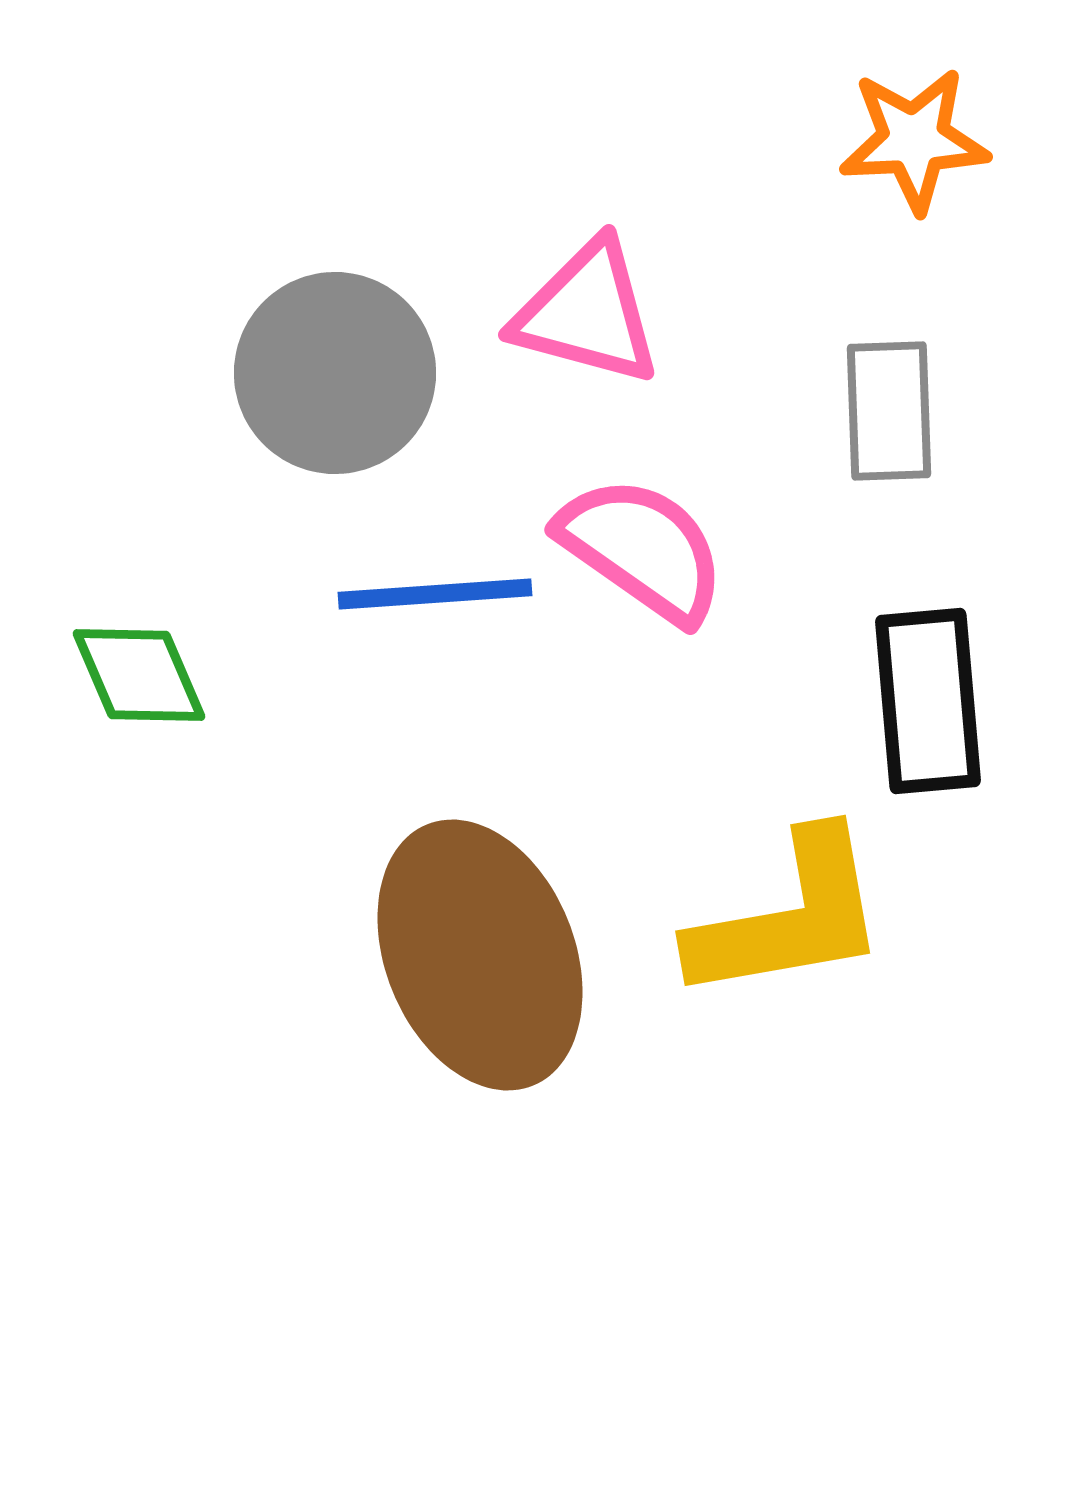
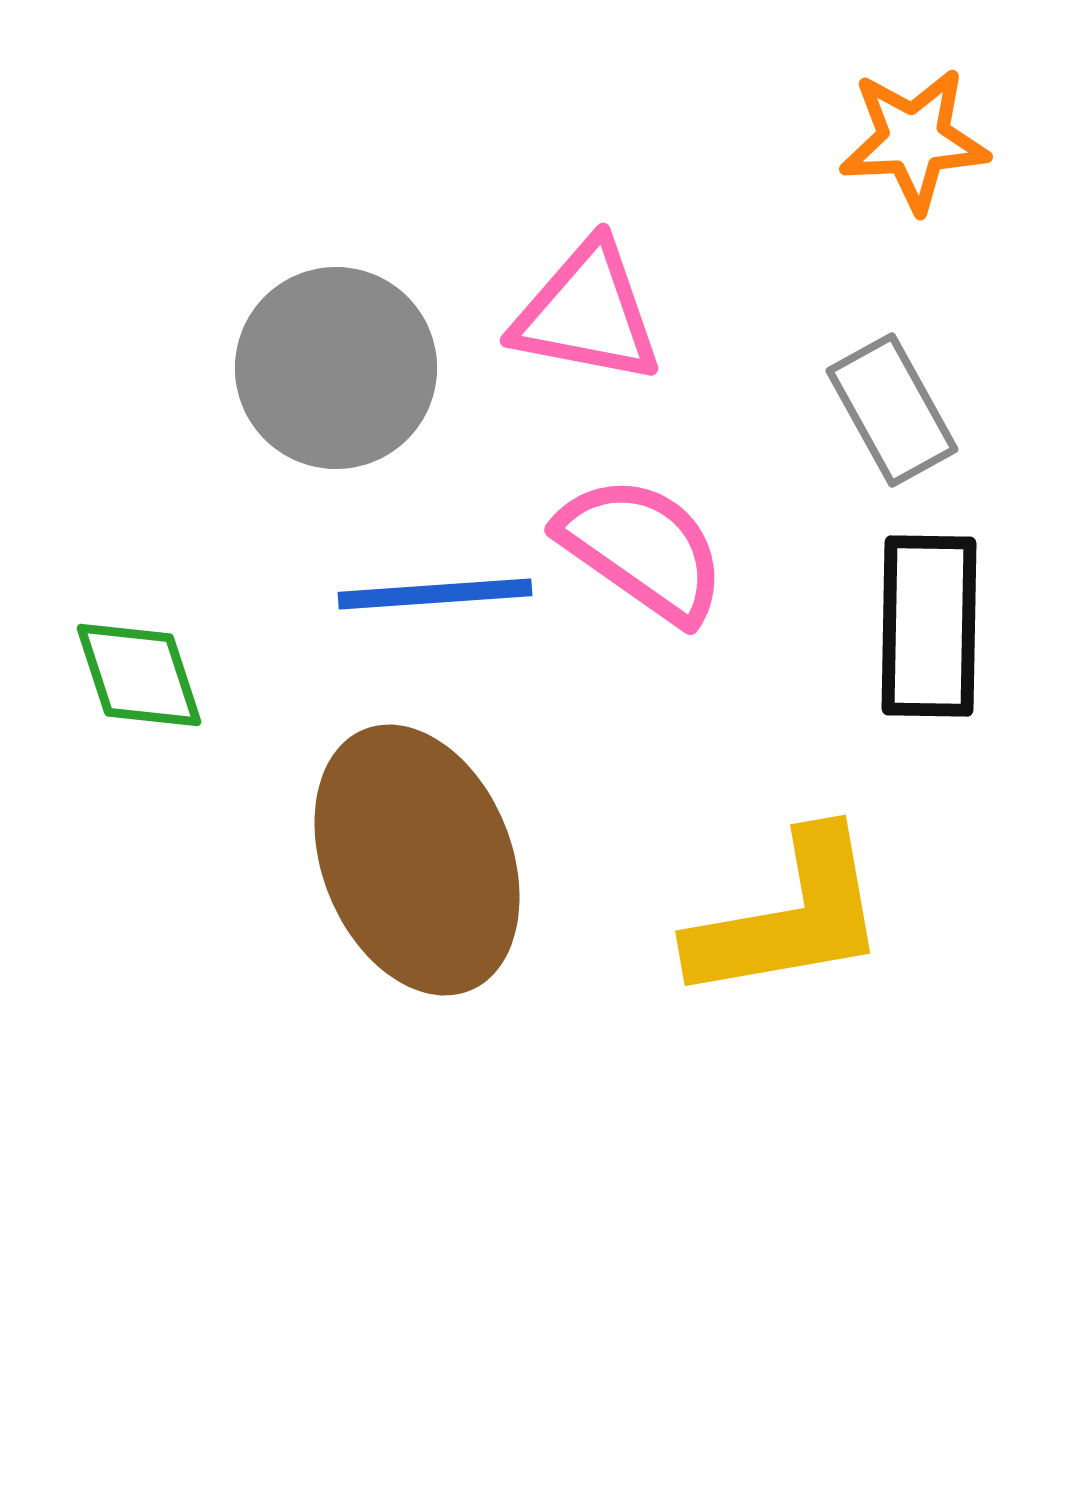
pink triangle: rotated 4 degrees counterclockwise
gray circle: moved 1 px right, 5 px up
gray rectangle: moved 3 px right, 1 px up; rotated 27 degrees counterclockwise
green diamond: rotated 5 degrees clockwise
black rectangle: moved 1 px right, 75 px up; rotated 6 degrees clockwise
brown ellipse: moved 63 px left, 95 px up
